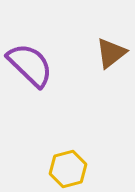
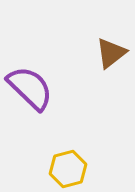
purple semicircle: moved 23 px down
